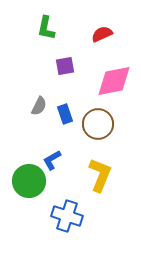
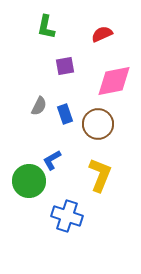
green L-shape: moved 1 px up
